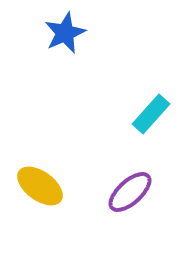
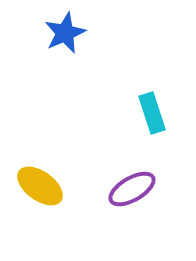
cyan rectangle: moved 1 px right, 1 px up; rotated 60 degrees counterclockwise
purple ellipse: moved 2 px right, 3 px up; rotated 12 degrees clockwise
